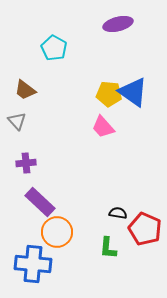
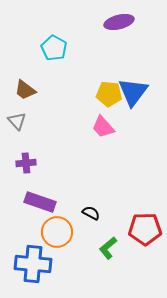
purple ellipse: moved 1 px right, 2 px up
blue triangle: rotated 32 degrees clockwise
purple rectangle: rotated 24 degrees counterclockwise
black semicircle: moved 27 px left; rotated 18 degrees clockwise
red pentagon: rotated 24 degrees counterclockwise
green L-shape: rotated 45 degrees clockwise
